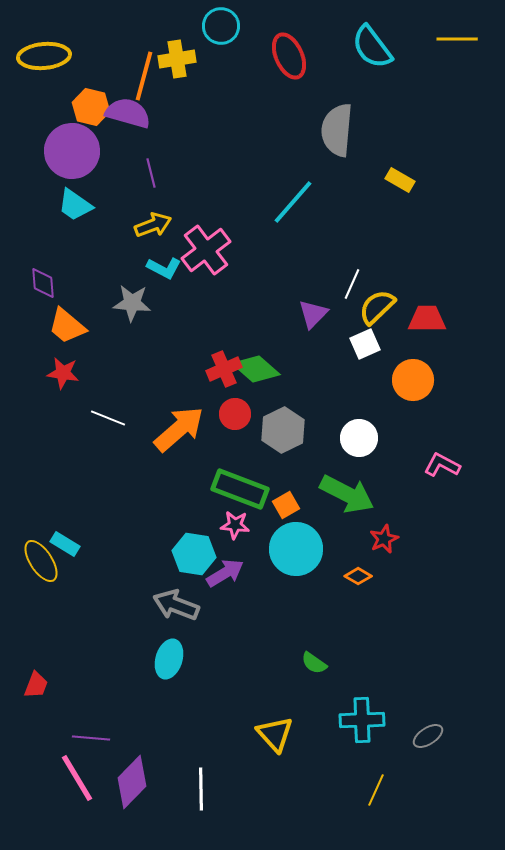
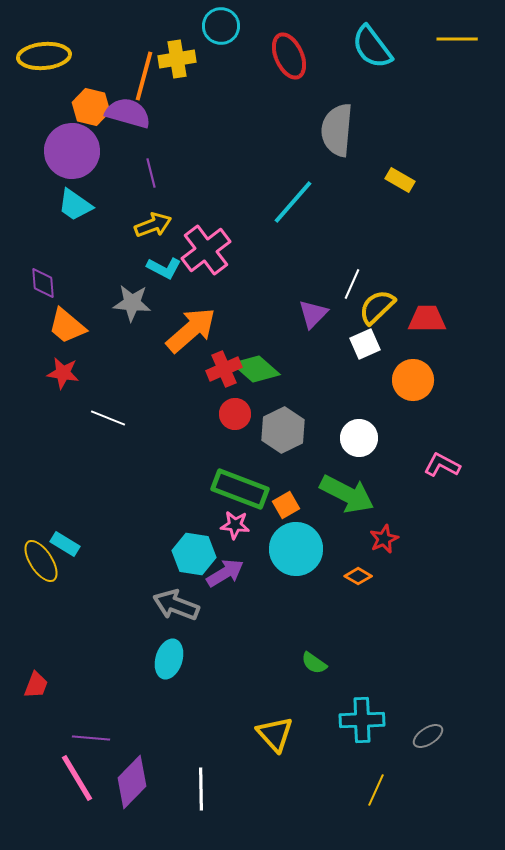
orange arrow at (179, 429): moved 12 px right, 99 px up
